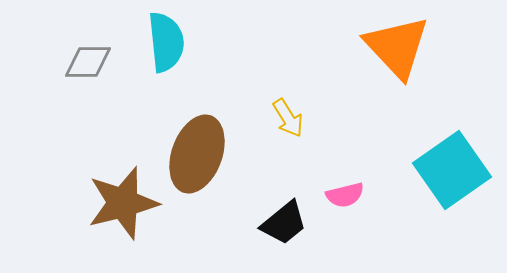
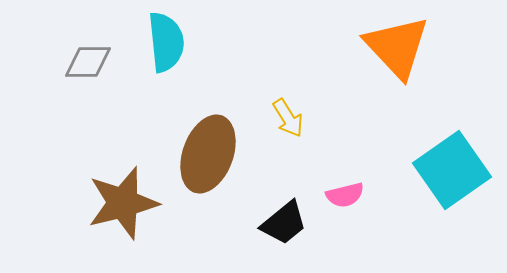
brown ellipse: moved 11 px right
